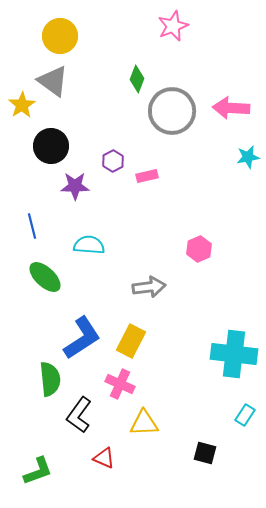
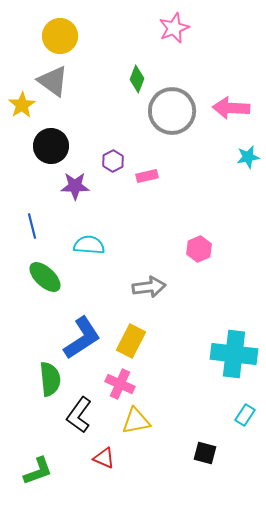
pink star: moved 1 px right, 2 px down
yellow triangle: moved 8 px left, 2 px up; rotated 8 degrees counterclockwise
